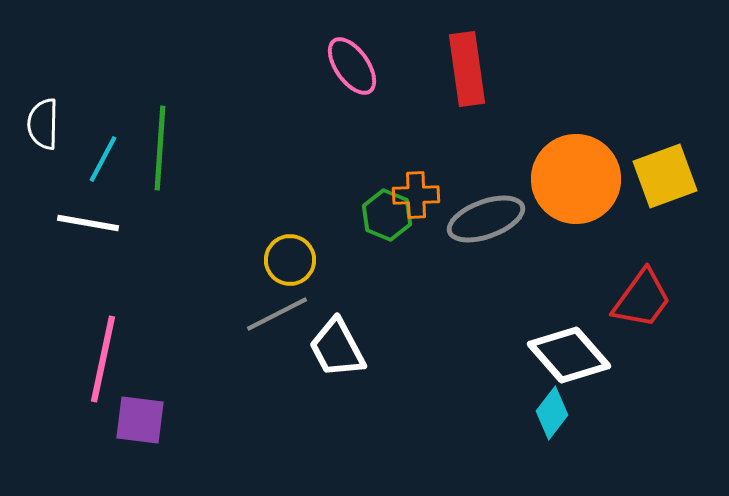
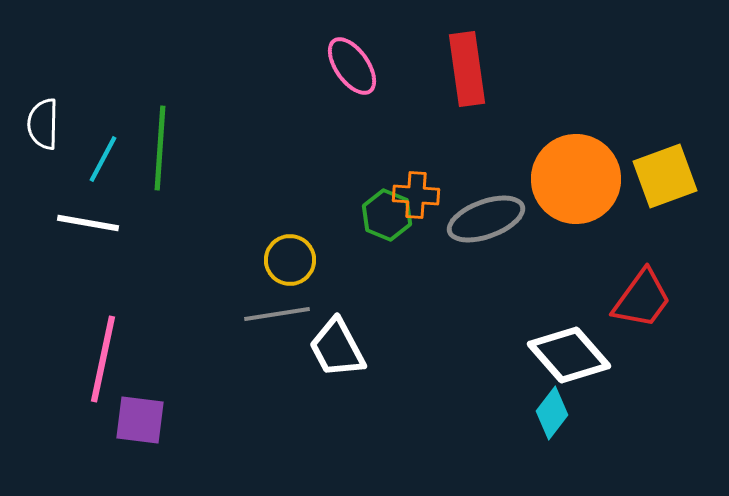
orange cross: rotated 6 degrees clockwise
gray line: rotated 18 degrees clockwise
